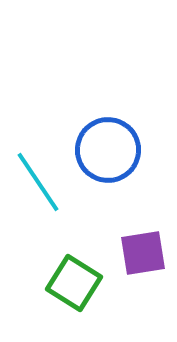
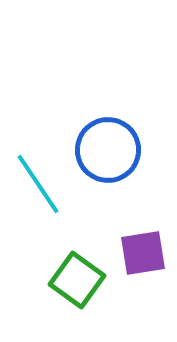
cyan line: moved 2 px down
green square: moved 3 px right, 3 px up; rotated 4 degrees clockwise
